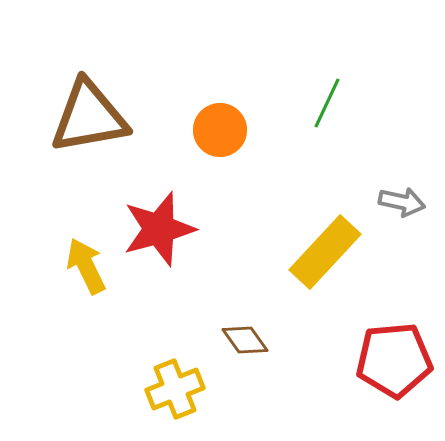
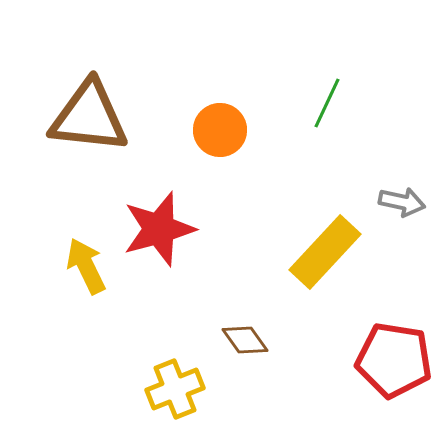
brown triangle: rotated 16 degrees clockwise
red pentagon: rotated 14 degrees clockwise
